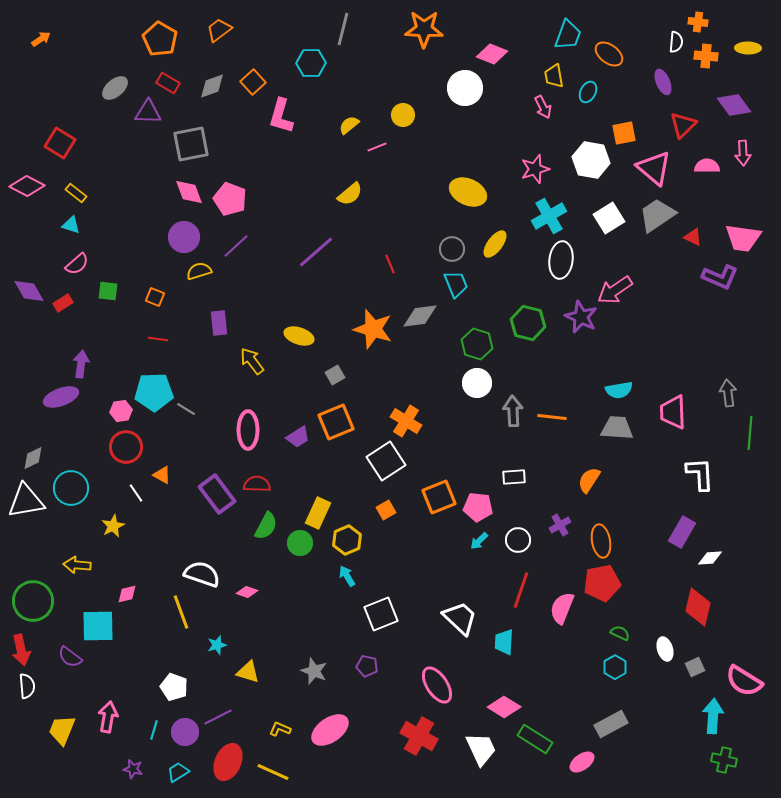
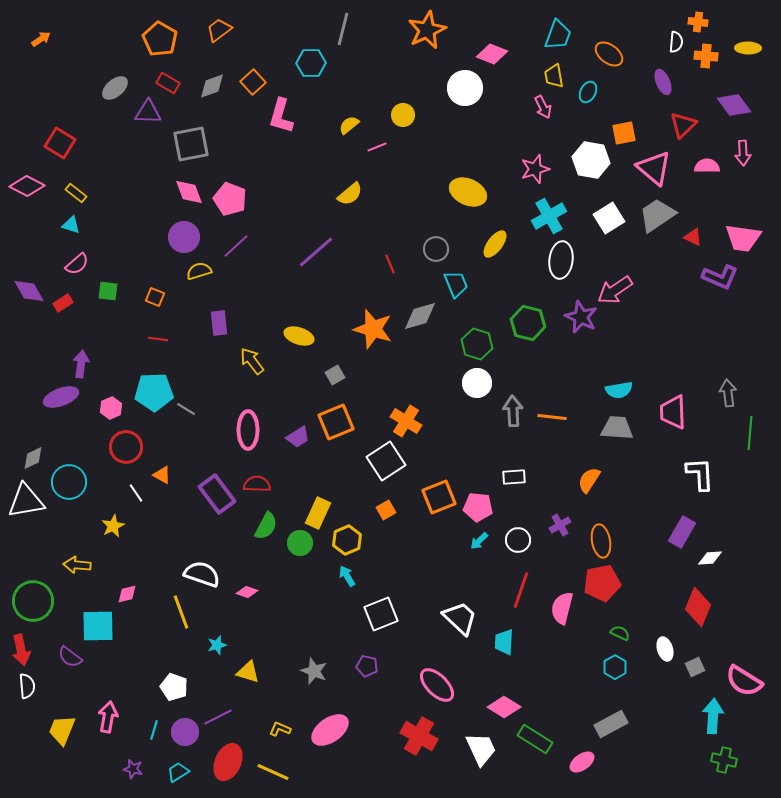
orange star at (424, 29): moved 3 px right, 1 px down; rotated 27 degrees counterclockwise
cyan trapezoid at (568, 35): moved 10 px left
gray circle at (452, 249): moved 16 px left
gray diamond at (420, 316): rotated 9 degrees counterclockwise
pink hexagon at (121, 411): moved 10 px left, 3 px up; rotated 15 degrees counterclockwise
cyan circle at (71, 488): moved 2 px left, 6 px up
red diamond at (698, 607): rotated 9 degrees clockwise
pink semicircle at (562, 608): rotated 8 degrees counterclockwise
pink ellipse at (437, 685): rotated 12 degrees counterclockwise
